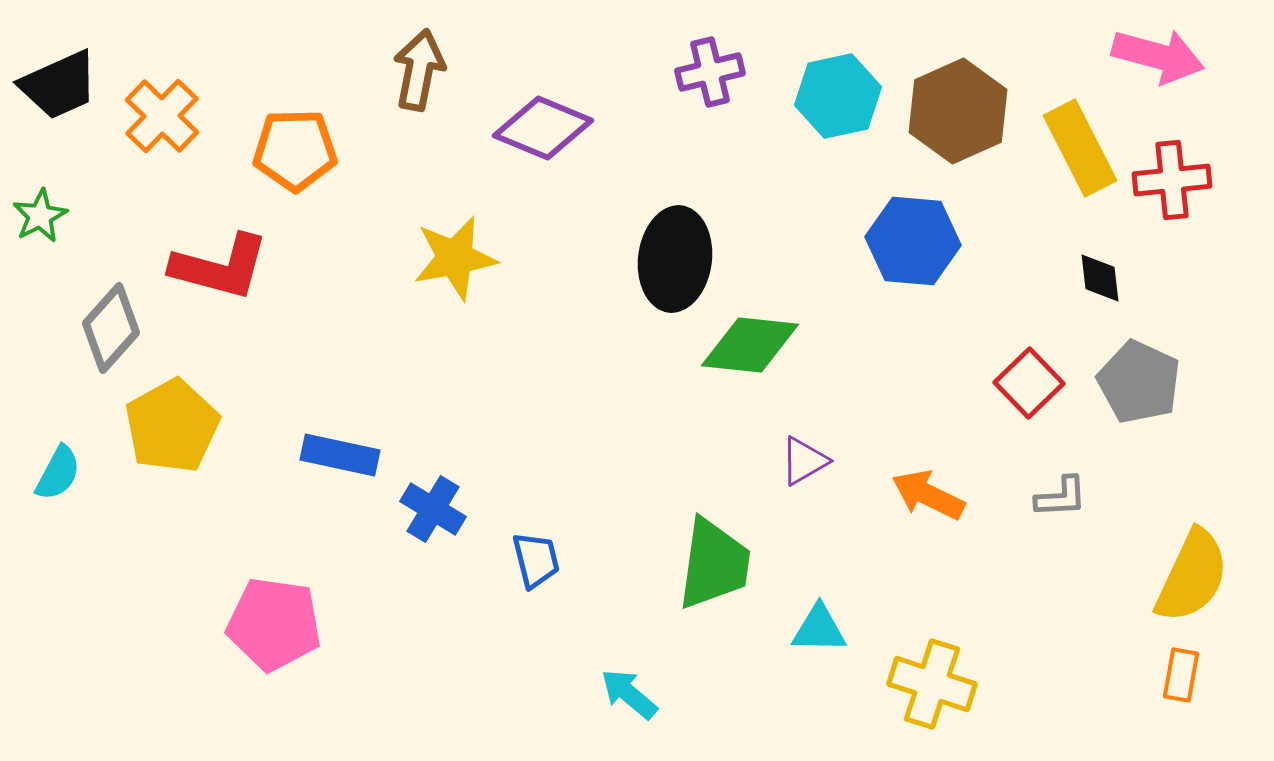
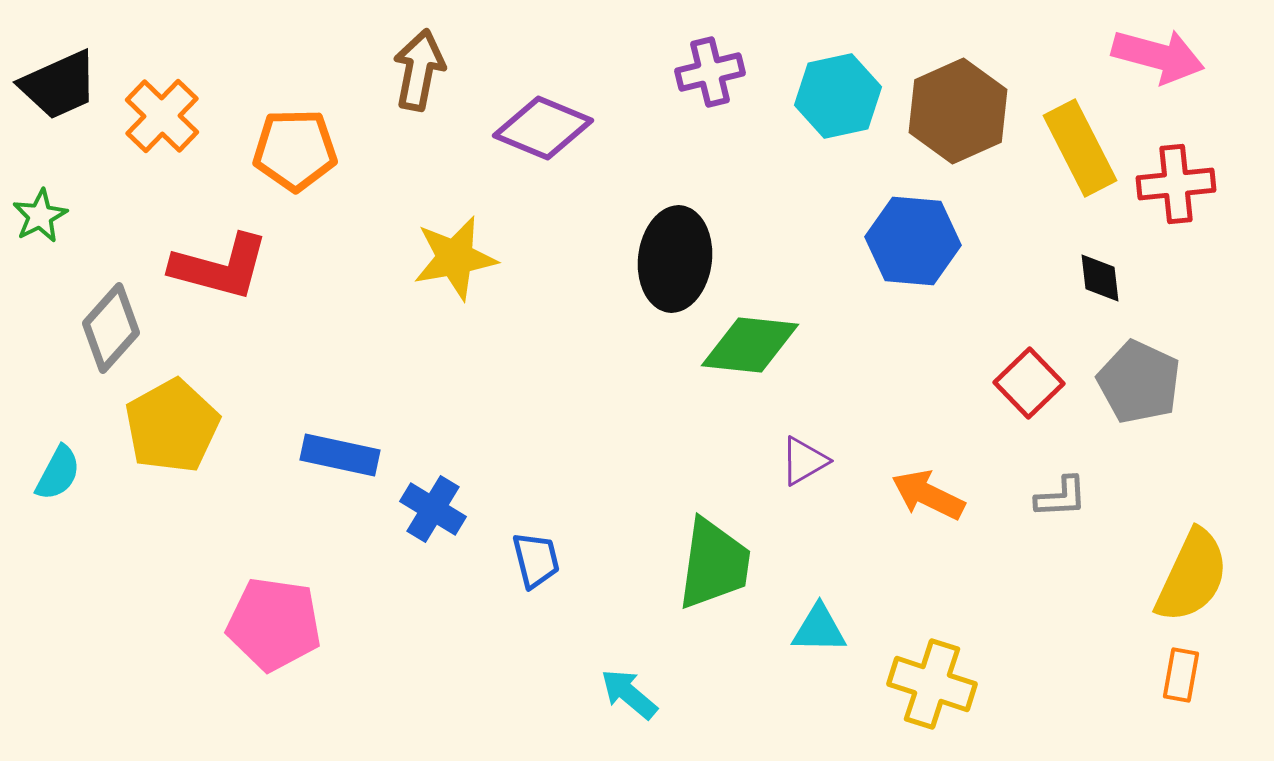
red cross: moved 4 px right, 4 px down
